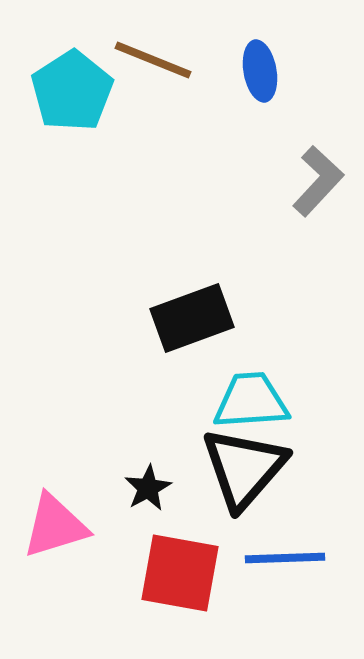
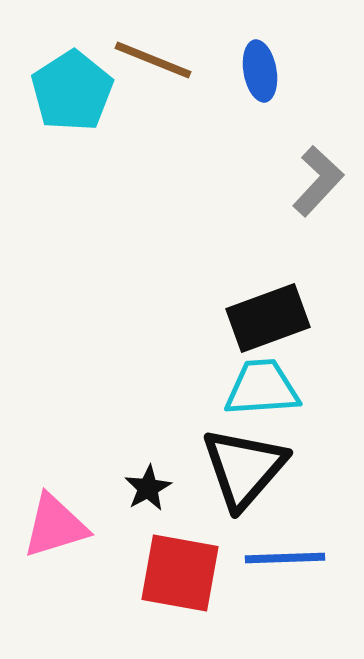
black rectangle: moved 76 px right
cyan trapezoid: moved 11 px right, 13 px up
